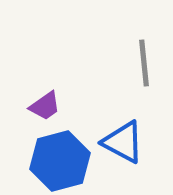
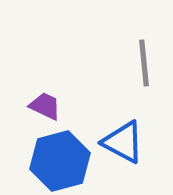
purple trapezoid: rotated 120 degrees counterclockwise
